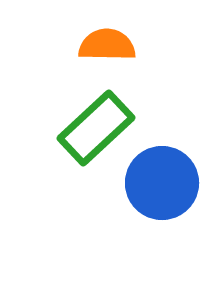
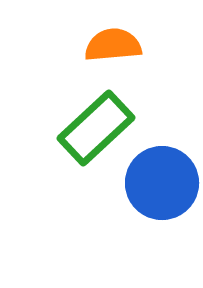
orange semicircle: moved 6 px right; rotated 6 degrees counterclockwise
